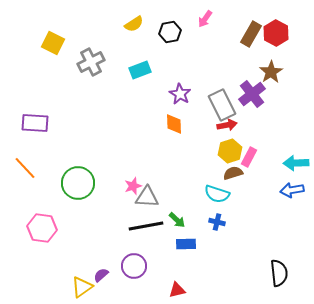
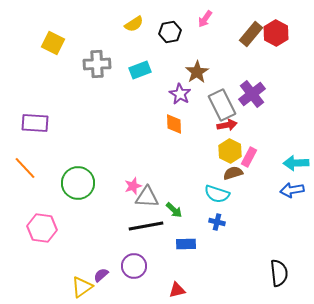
brown rectangle: rotated 10 degrees clockwise
gray cross: moved 6 px right, 2 px down; rotated 24 degrees clockwise
brown star: moved 74 px left
yellow hexagon: rotated 15 degrees counterclockwise
green arrow: moved 3 px left, 10 px up
